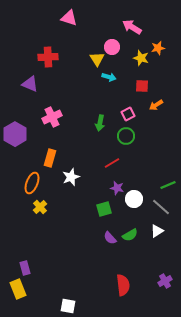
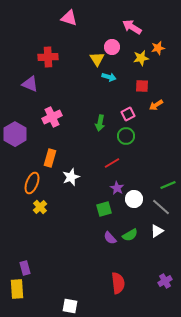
yellow star: rotated 28 degrees counterclockwise
purple star: rotated 16 degrees clockwise
red semicircle: moved 5 px left, 2 px up
yellow rectangle: moved 1 px left; rotated 18 degrees clockwise
white square: moved 2 px right
